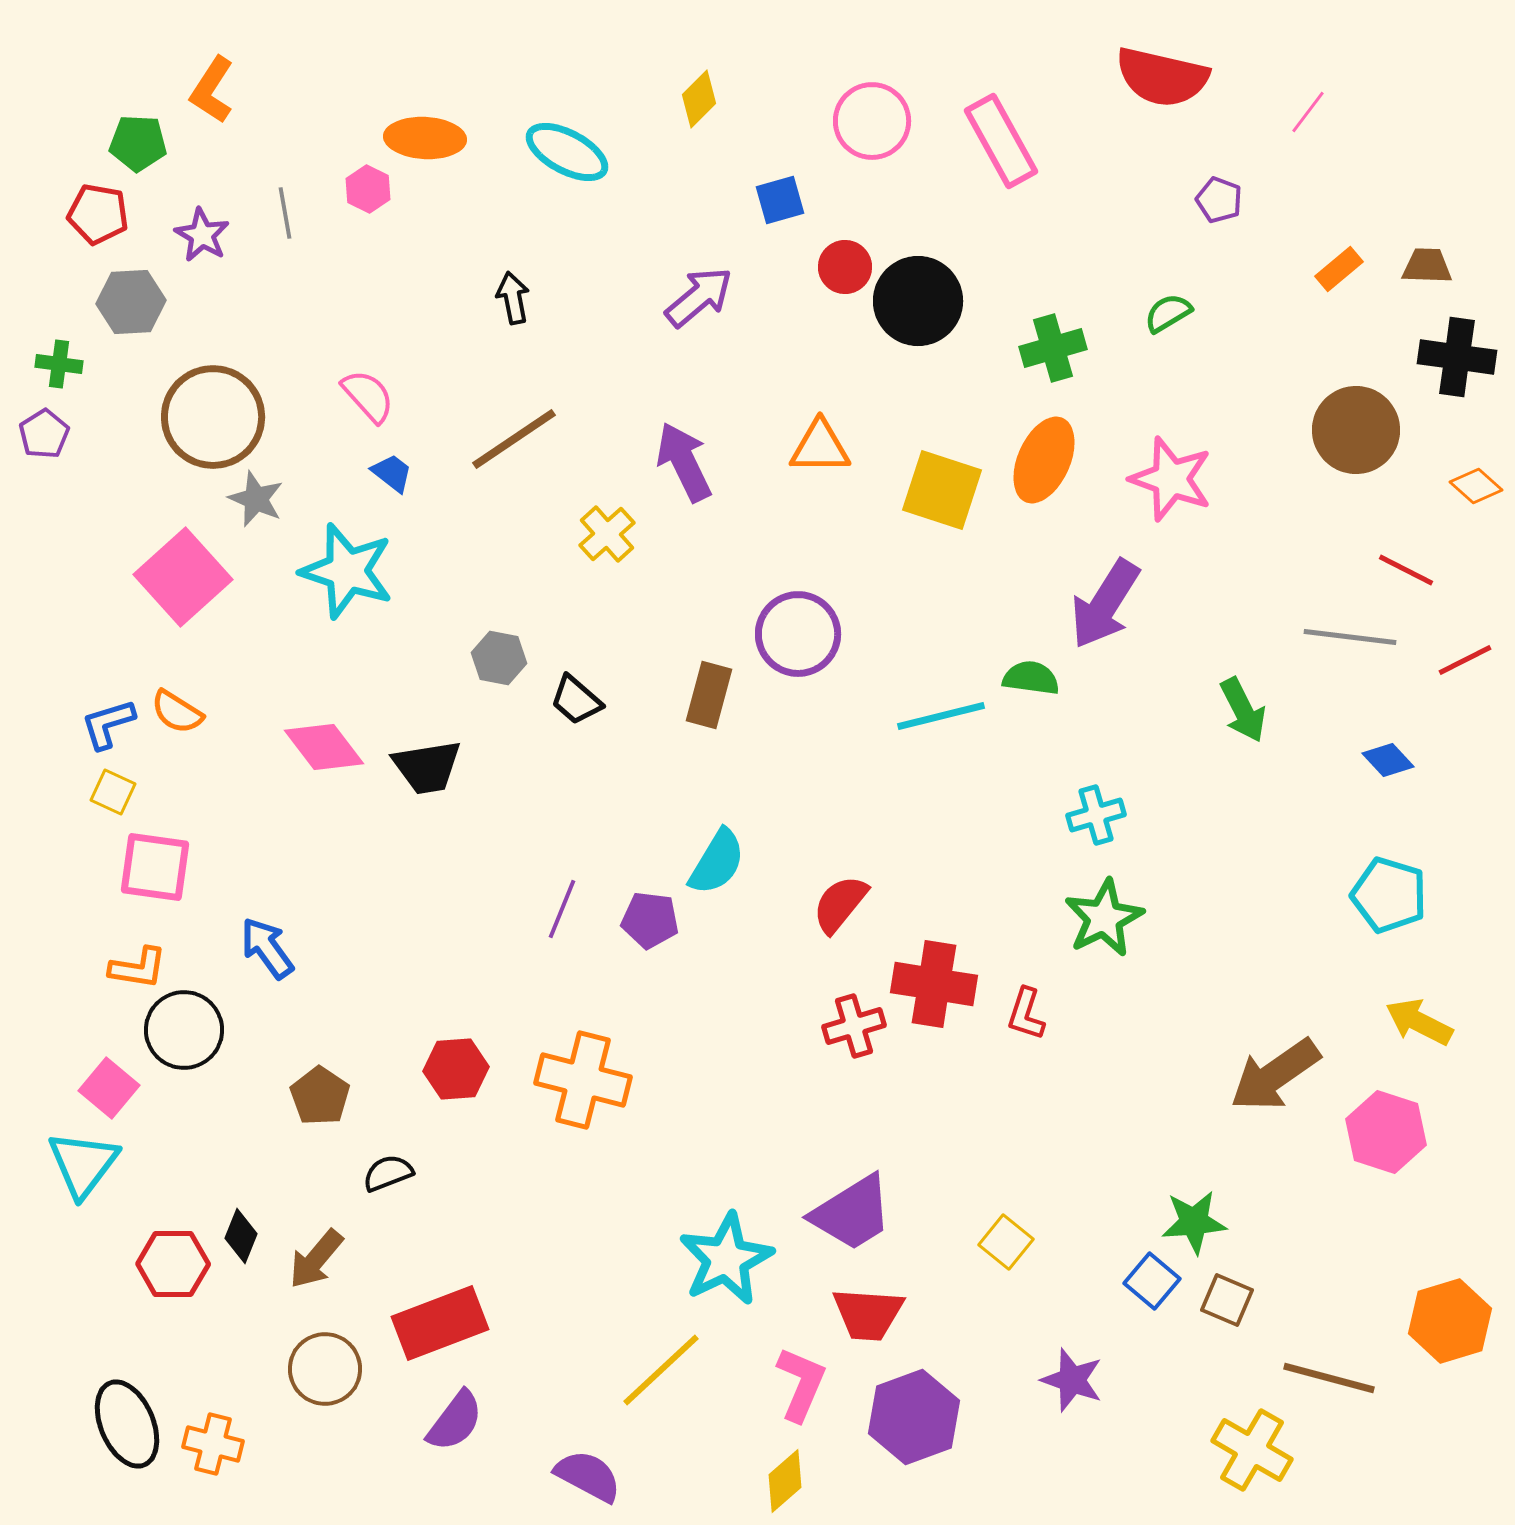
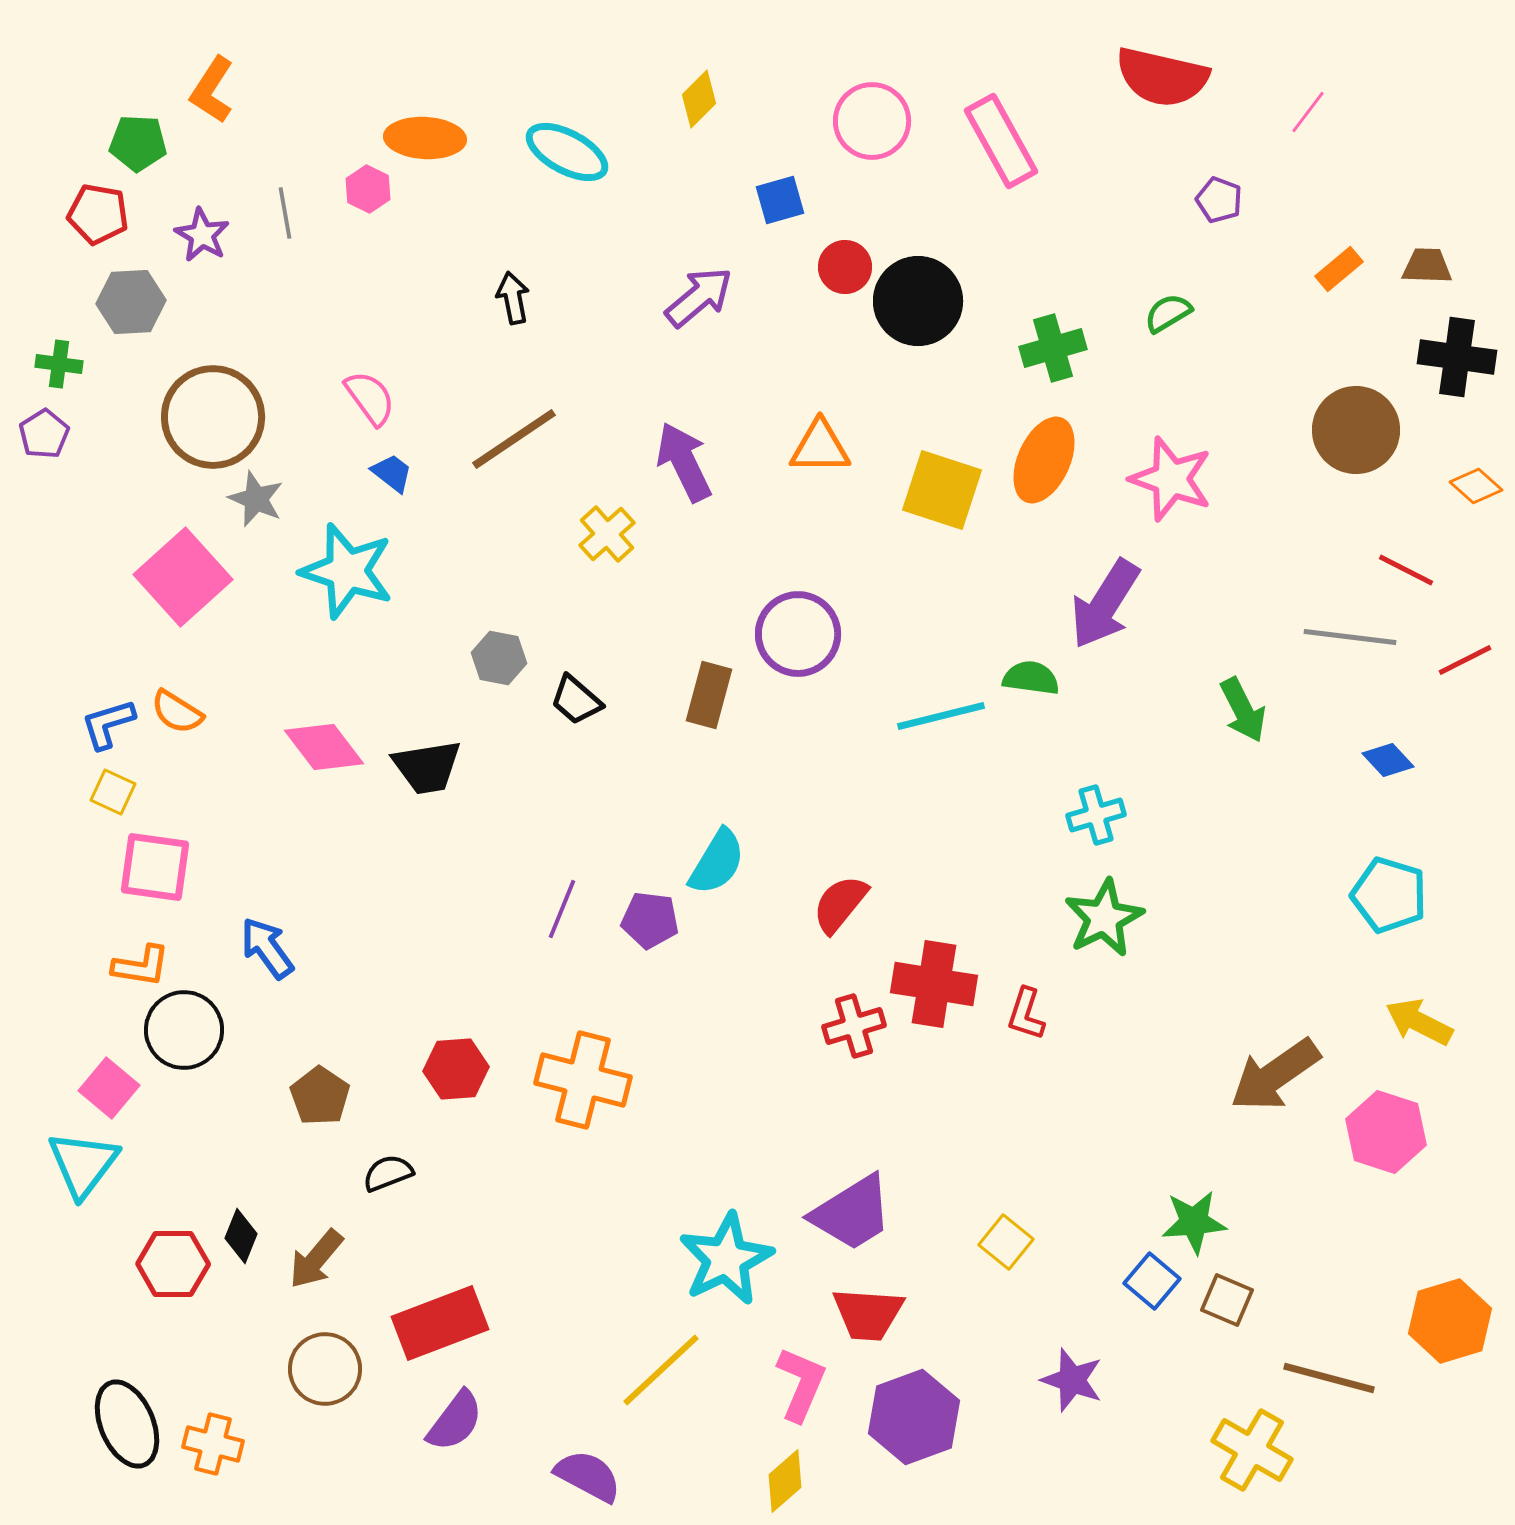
pink semicircle at (368, 396): moved 2 px right, 2 px down; rotated 6 degrees clockwise
orange L-shape at (138, 968): moved 3 px right, 2 px up
